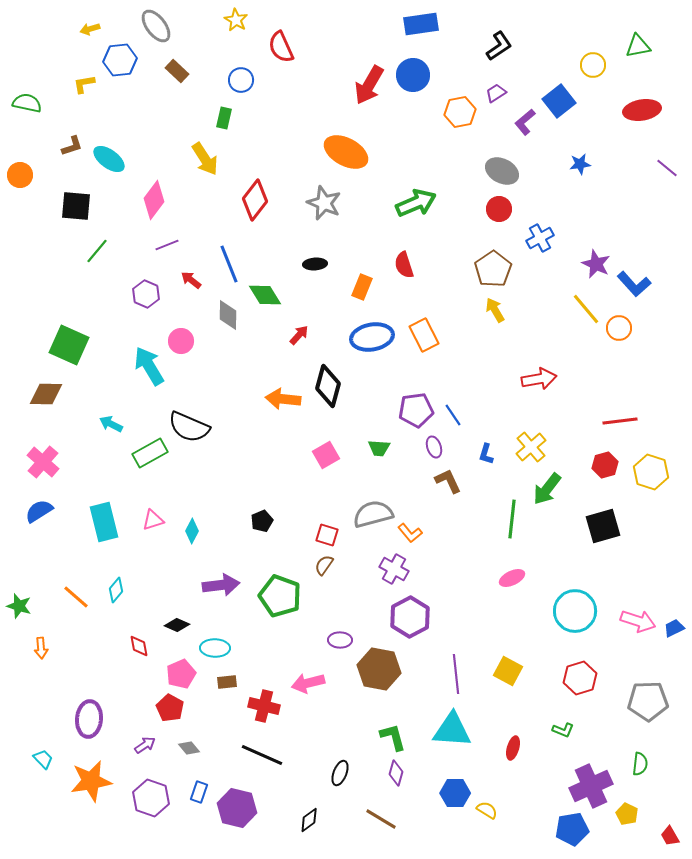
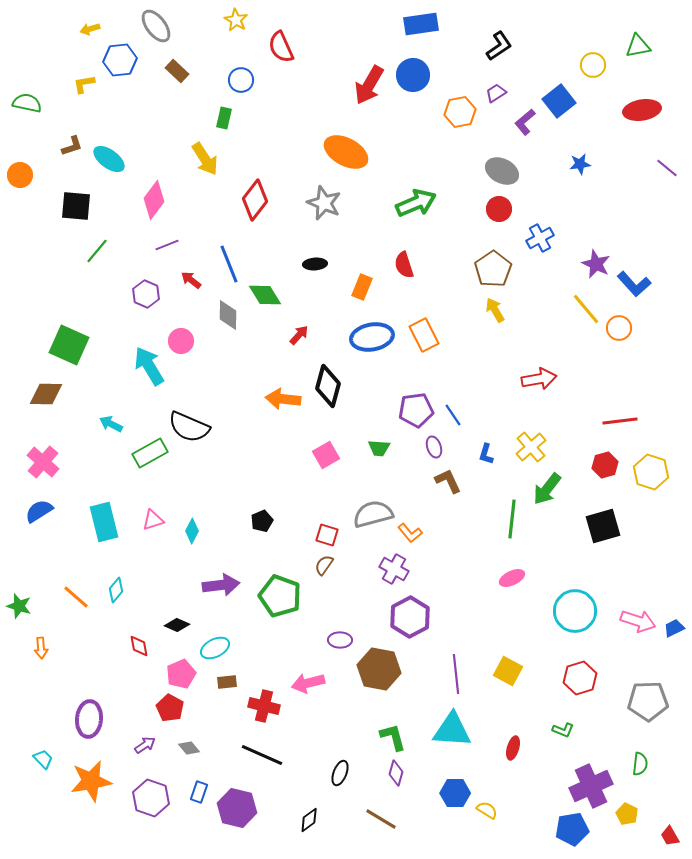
cyan ellipse at (215, 648): rotated 28 degrees counterclockwise
